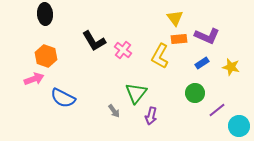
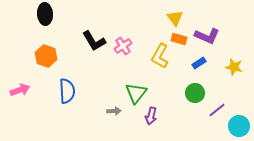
orange rectangle: rotated 21 degrees clockwise
pink cross: moved 4 px up; rotated 18 degrees clockwise
blue rectangle: moved 3 px left
yellow star: moved 3 px right
pink arrow: moved 14 px left, 11 px down
blue semicircle: moved 4 px right, 7 px up; rotated 120 degrees counterclockwise
gray arrow: rotated 56 degrees counterclockwise
